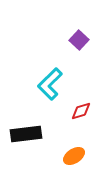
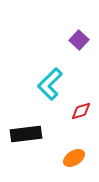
orange ellipse: moved 2 px down
